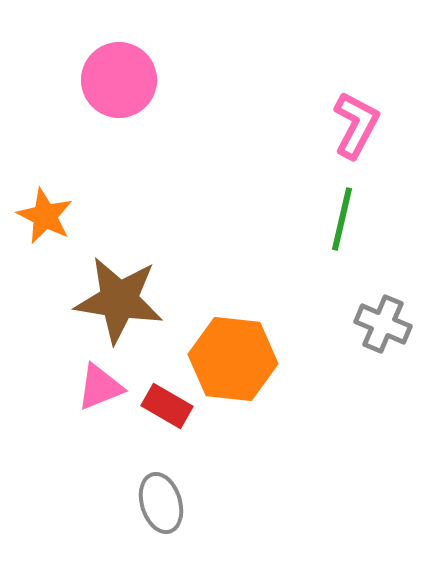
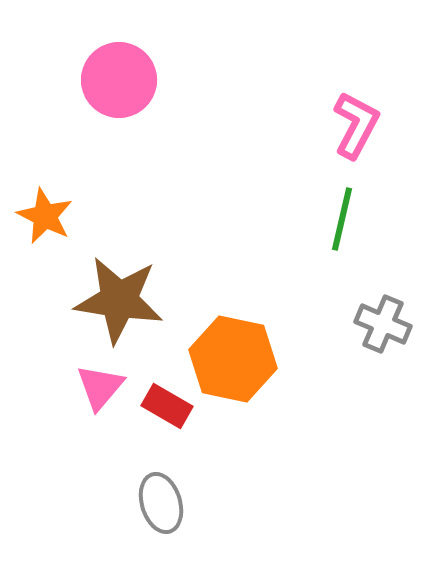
orange hexagon: rotated 6 degrees clockwise
pink triangle: rotated 28 degrees counterclockwise
